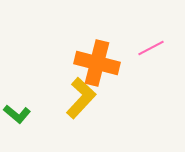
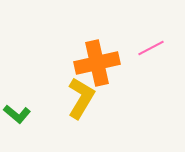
orange cross: rotated 27 degrees counterclockwise
yellow L-shape: rotated 12 degrees counterclockwise
